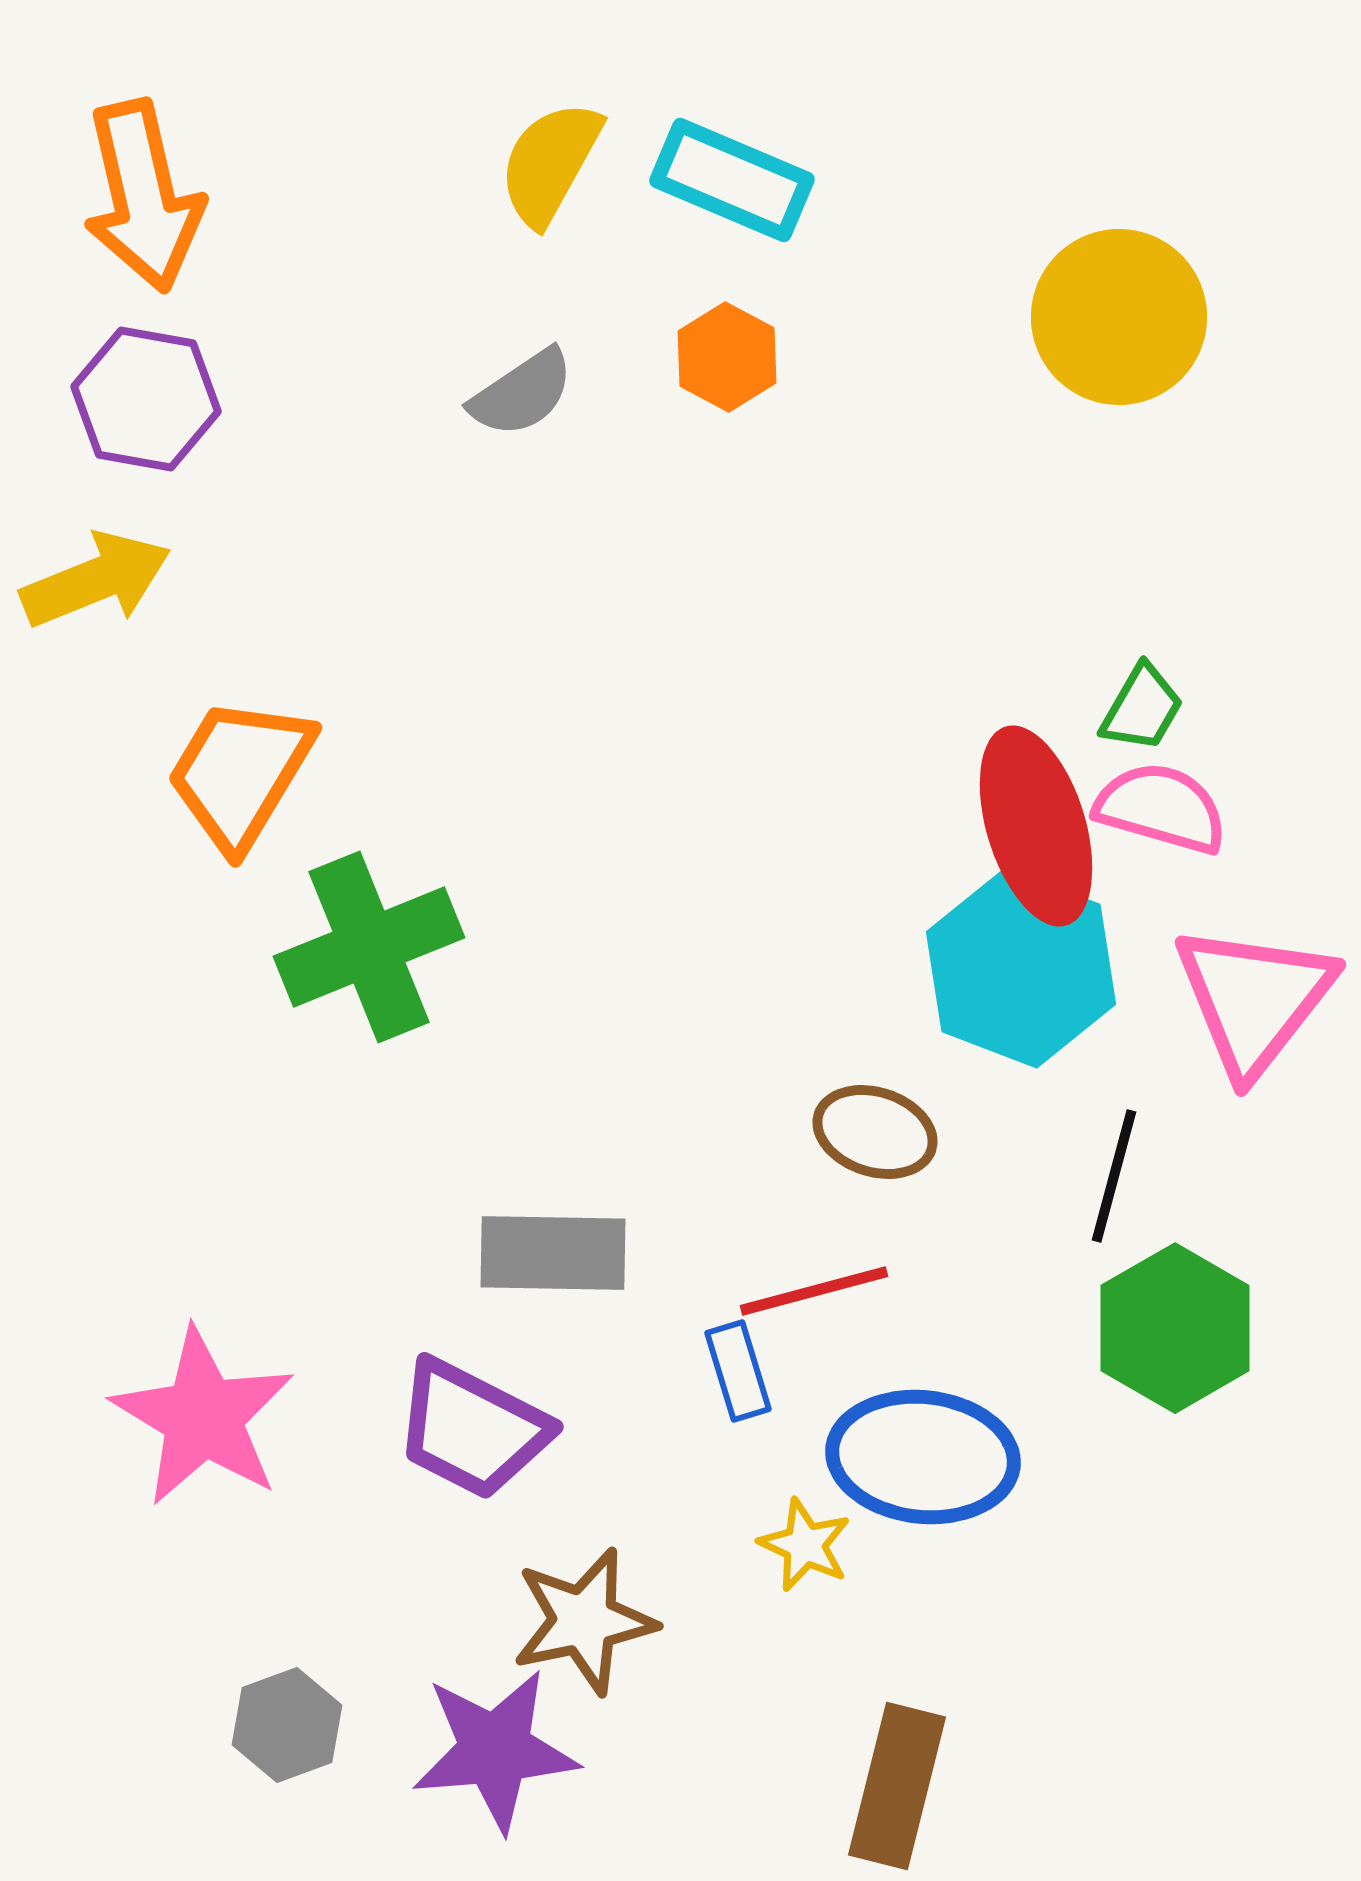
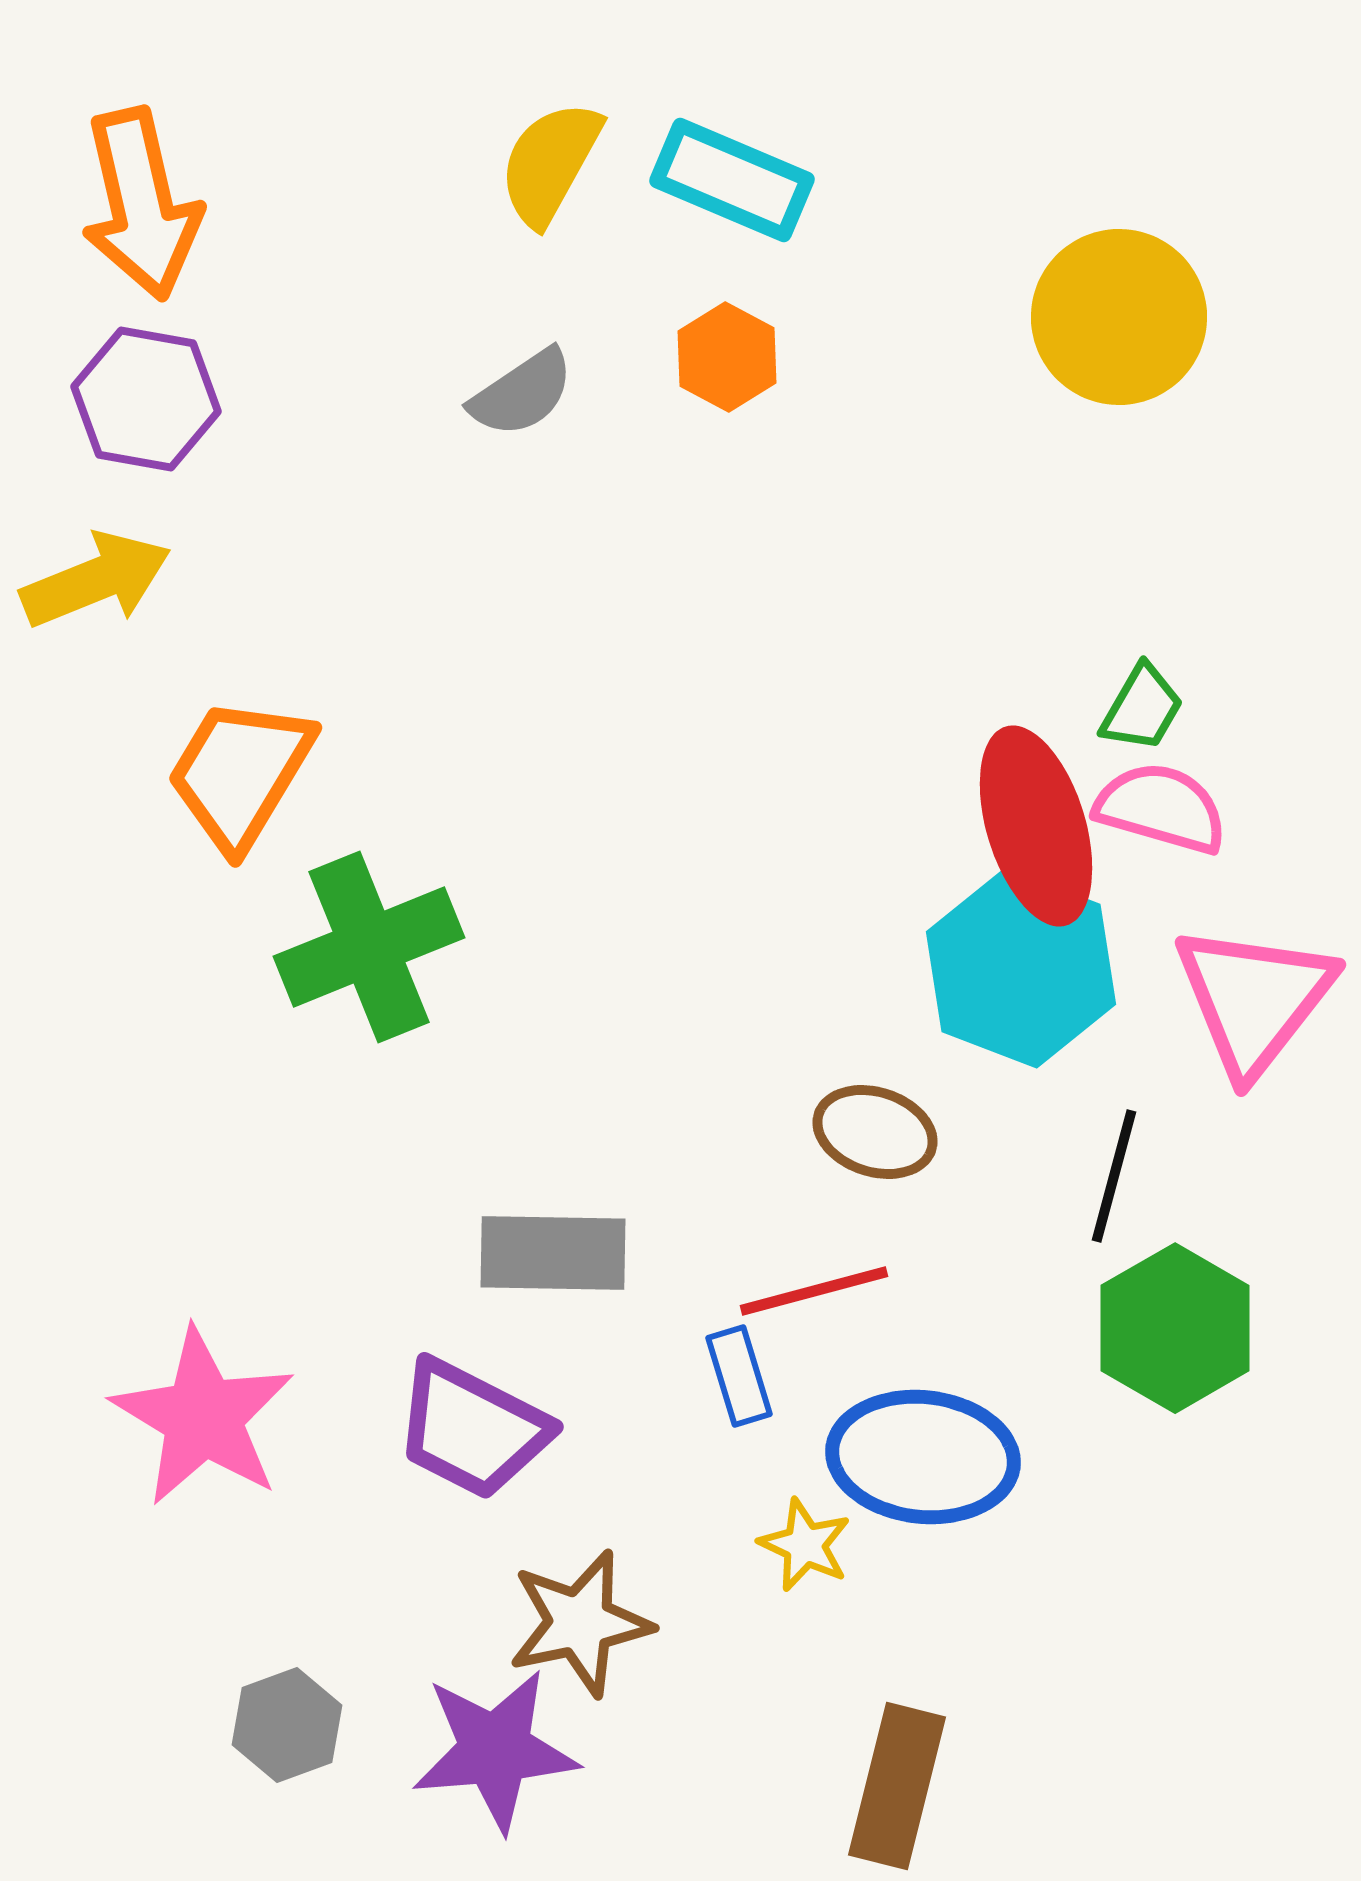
orange arrow: moved 2 px left, 8 px down
blue rectangle: moved 1 px right, 5 px down
brown star: moved 4 px left, 2 px down
